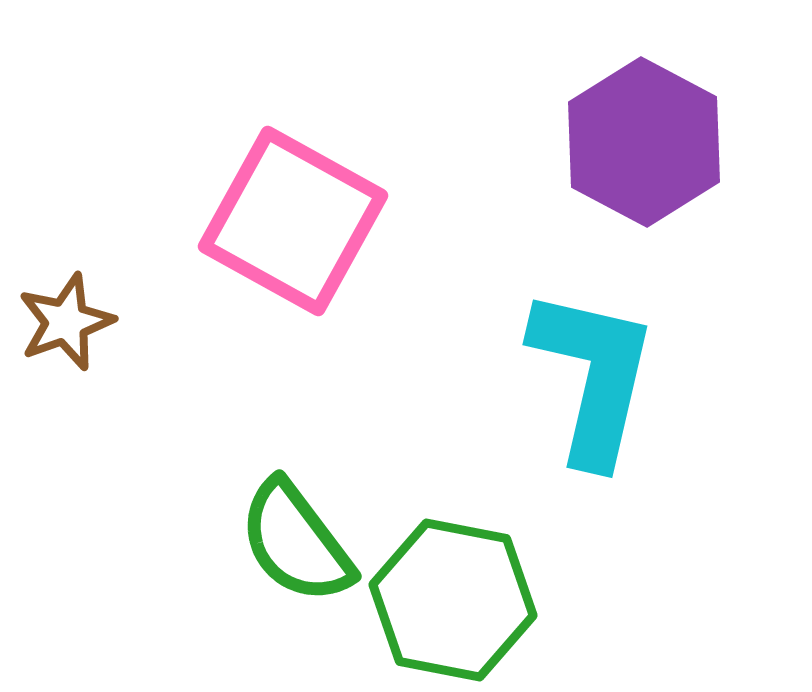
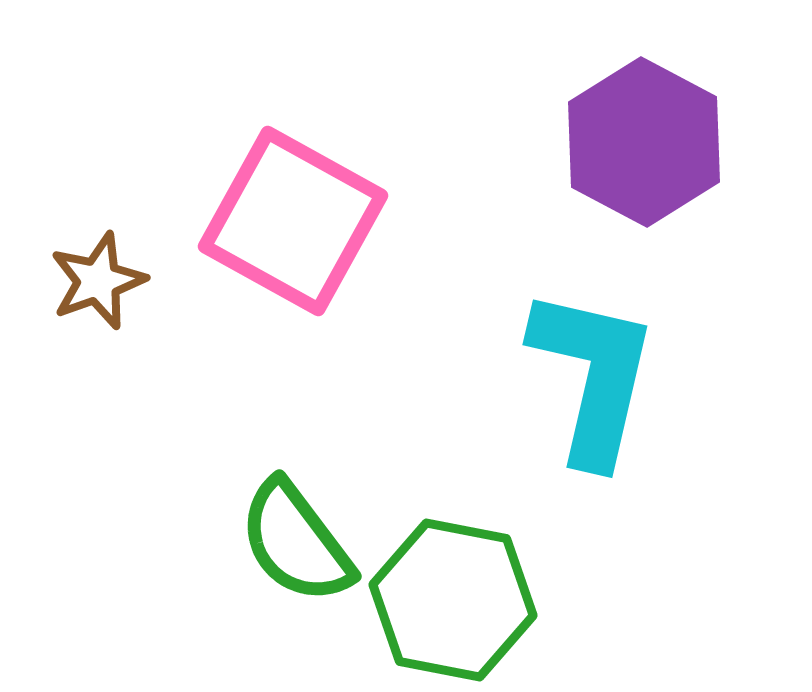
brown star: moved 32 px right, 41 px up
